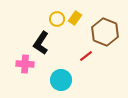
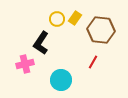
brown hexagon: moved 4 px left, 2 px up; rotated 16 degrees counterclockwise
red line: moved 7 px right, 6 px down; rotated 24 degrees counterclockwise
pink cross: rotated 18 degrees counterclockwise
